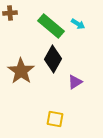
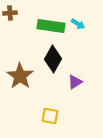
green rectangle: rotated 32 degrees counterclockwise
brown star: moved 1 px left, 5 px down
yellow square: moved 5 px left, 3 px up
